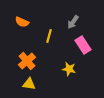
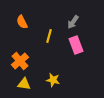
orange semicircle: rotated 40 degrees clockwise
pink rectangle: moved 7 px left; rotated 12 degrees clockwise
orange cross: moved 7 px left
yellow star: moved 16 px left, 11 px down
yellow triangle: moved 5 px left
